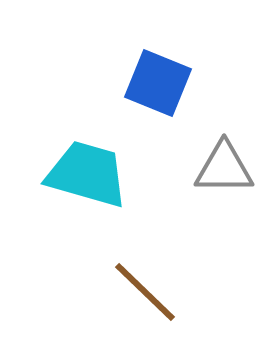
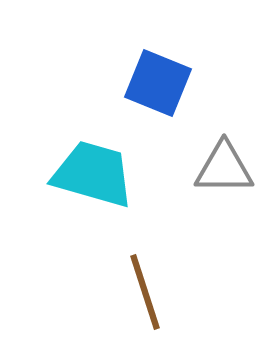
cyan trapezoid: moved 6 px right
brown line: rotated 28 degrees clockwise
